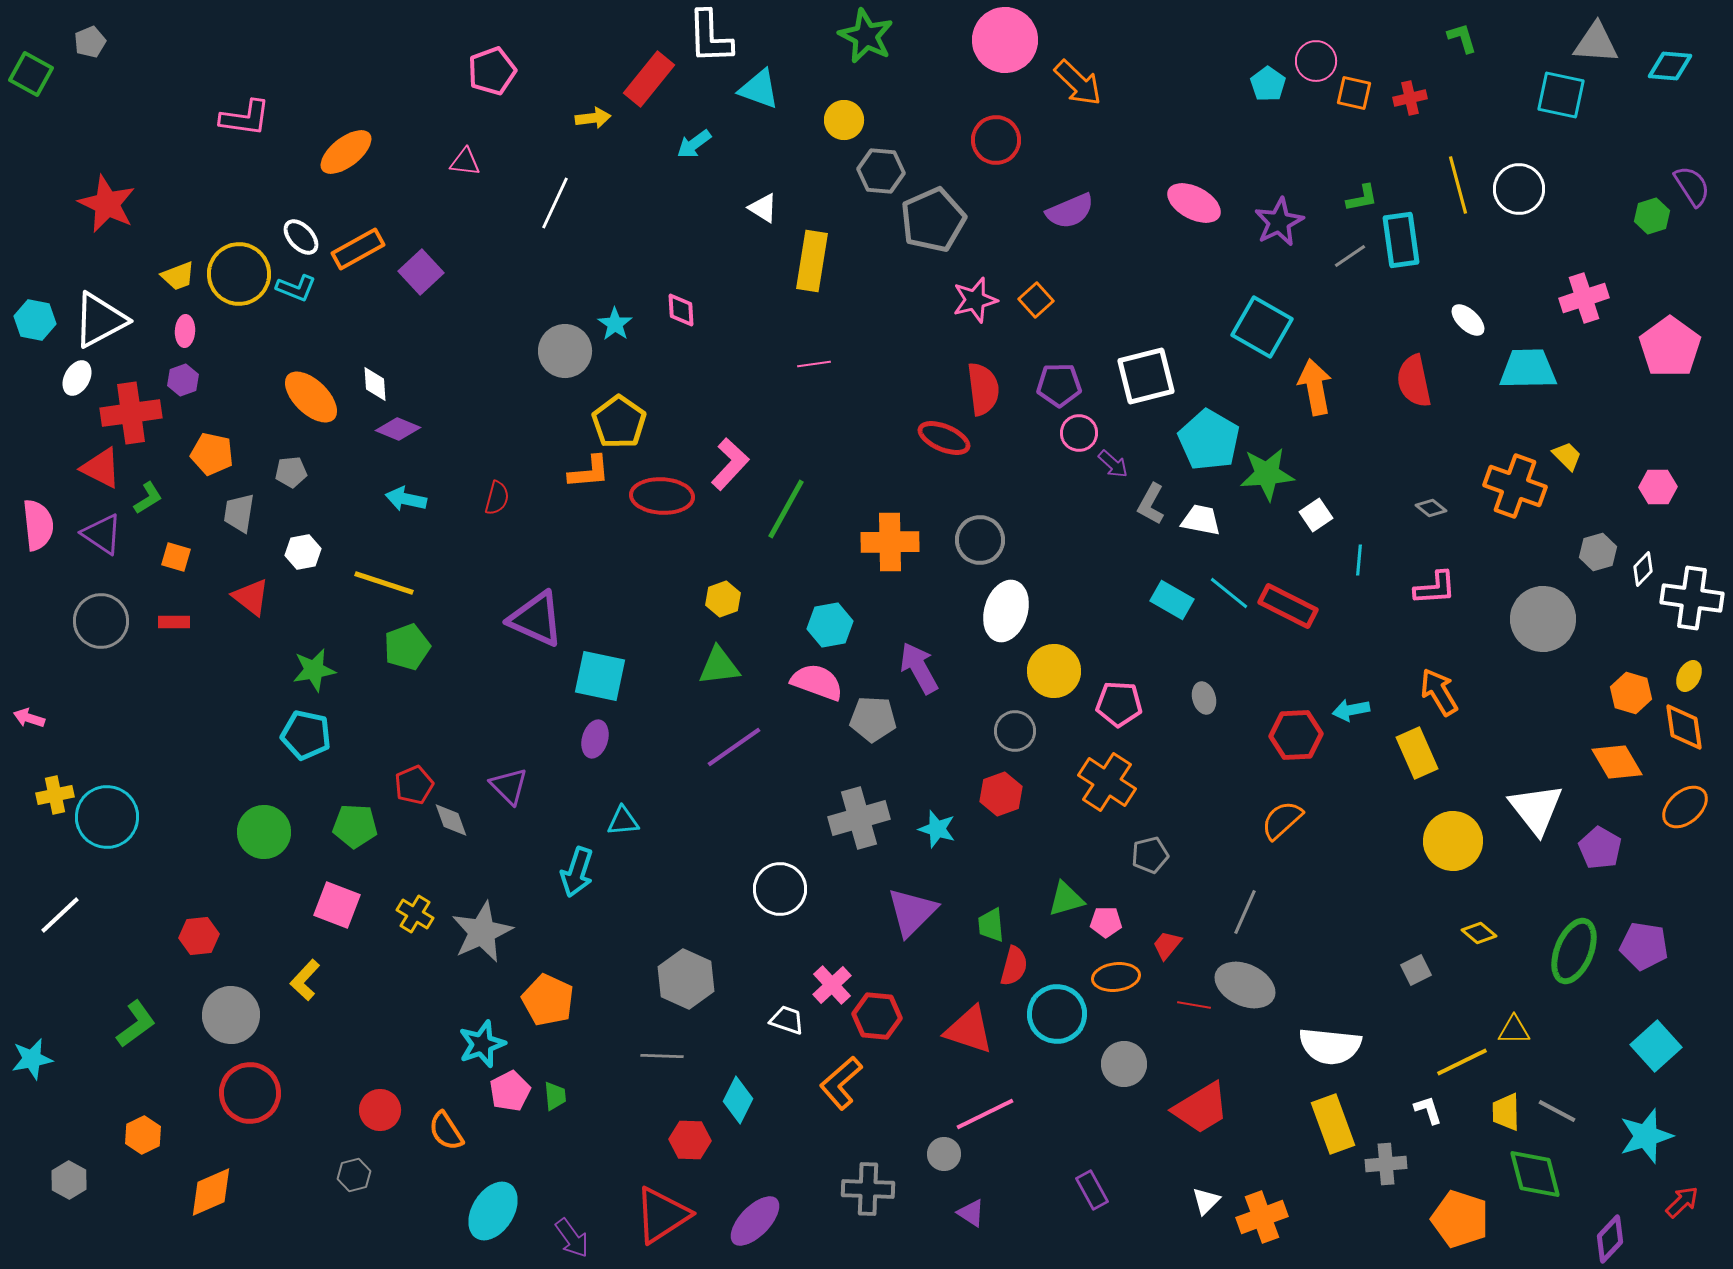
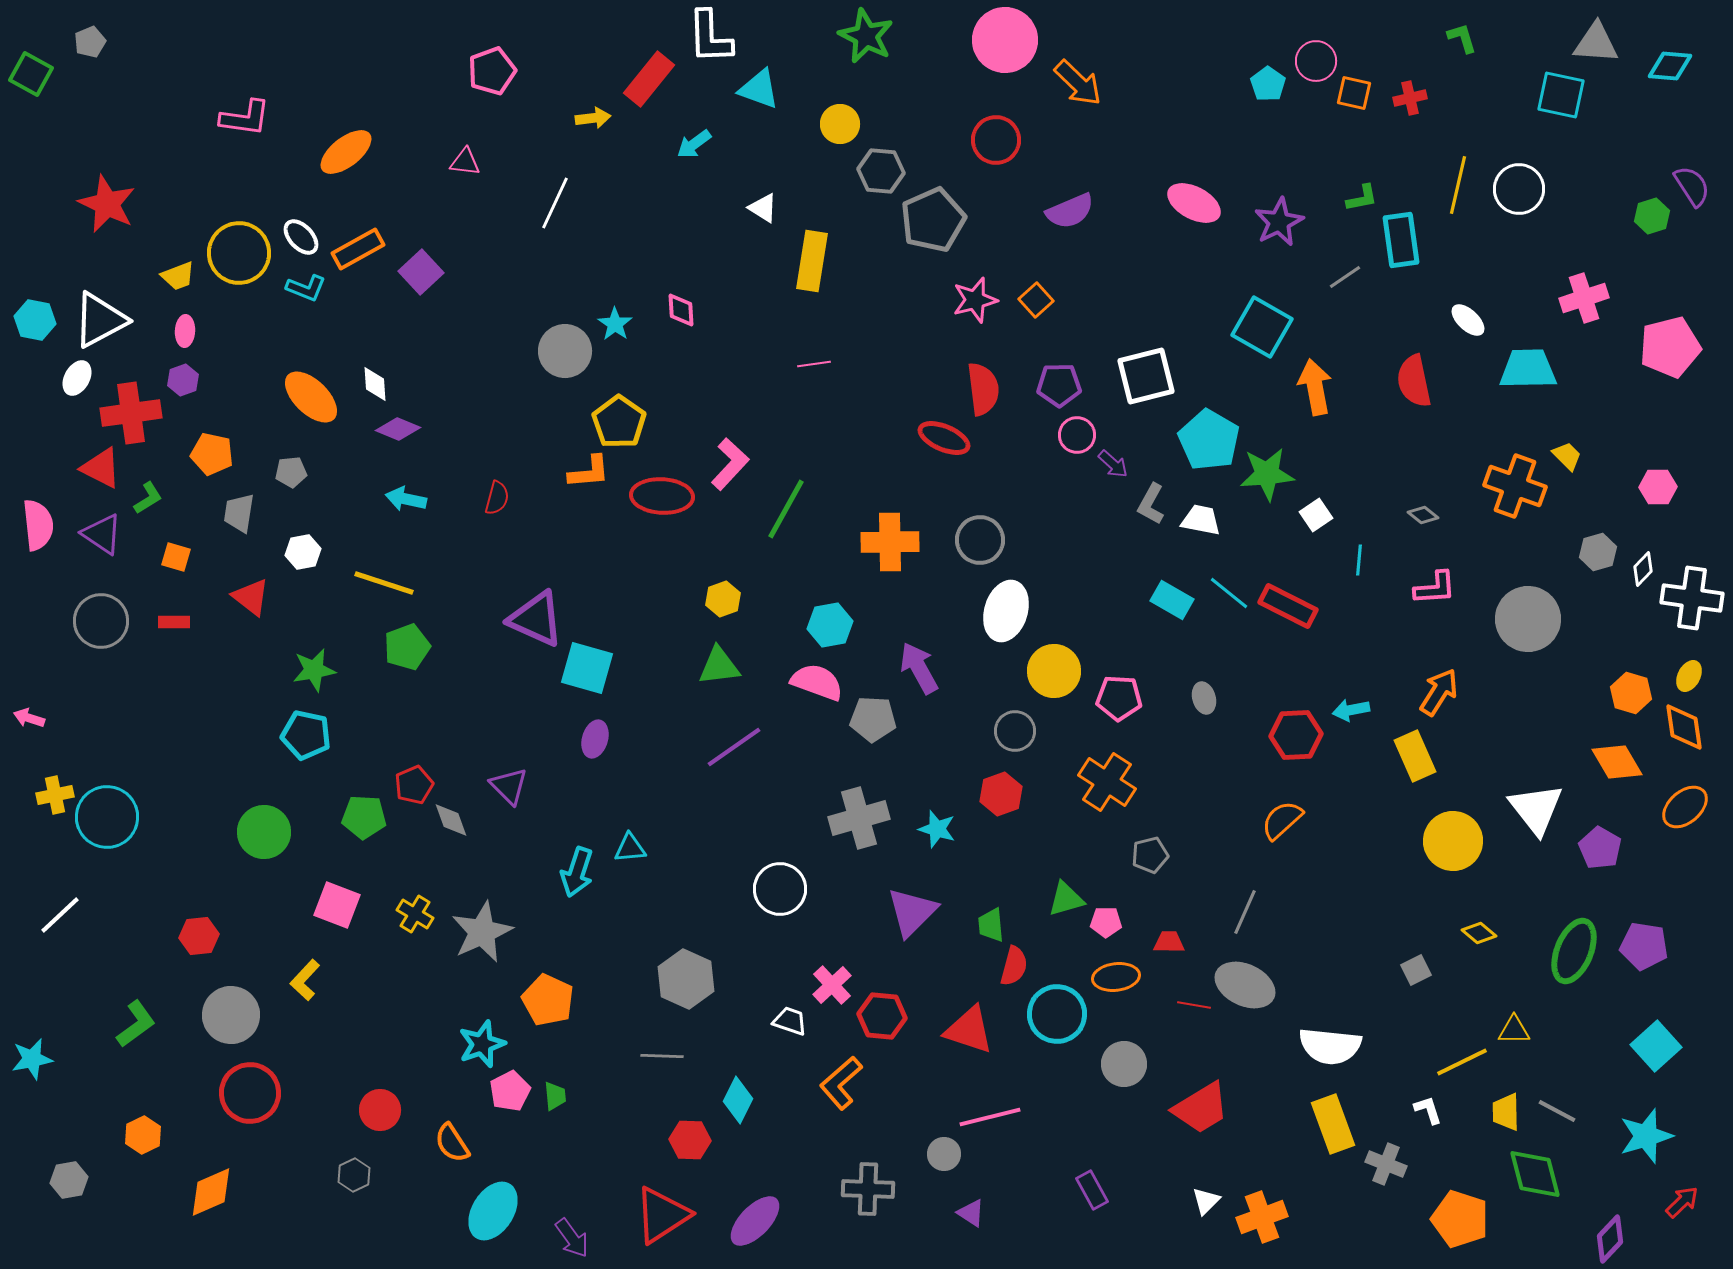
yellow circle at (844, 120): moved 4 px left, 4 px down
yellow line at (1458, 185): rotated 28 degrees clockwise
gray line at (1350, 256): moved 5 px left, 21 px down
yellow circle at (239, 274): moved 21 px up
cyan L-shape at (296, 288): moved 10 px right
pink pentagon at (1670, 347): rotated 22 degrees clockwise
pink circle at (1079, 433): moved 2 px left, 2 px down
gray diamond at (1431, 508): moved 8 px left, 7 px down
gray circle at (1543, 619): moved 15 px left
cyan square at (600, 676): moved 13 px left, 8 px up; rotated 4 degrees clockwise
orange arrow at (1439, 692): rotated 63 degrees clockwise
pink pentagon at (1119, 704): moved 6 px up
yellow rectangle at (1417, 753): moved 2 px left, 3 px down
cyan triangle at (623, 821): moved 7 px right, 27 px down
green pentagon at (355, 826): moved 9 px right, 9 px up
red trapezoid at (1167, 945): moved 2 px right, 3 px up; rotated 52 degrees clockwise
red hexagon at (877, 1016): moved 5 px right
white trapezoid at (787, 1020): moved 3 px right, 1 px down
pink line at (985, 1114): moved 5 px right, 3 px down; rotated 12 degrees clockwise
orange semicircle at (446, 1131): moved 6 px right, 12 px down
gray cross at (1386, 1164): rotated 27 degrees clockwise
gray hexagon at (354, 1175): rotated 12 degrees counterclockwise
gray hexagon at (69, 1180): rotated 21 degrees clockwise
